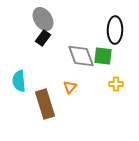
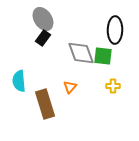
gray diamond: moved 3 px up
yellow cross: moved 3 px left, 2 px down
